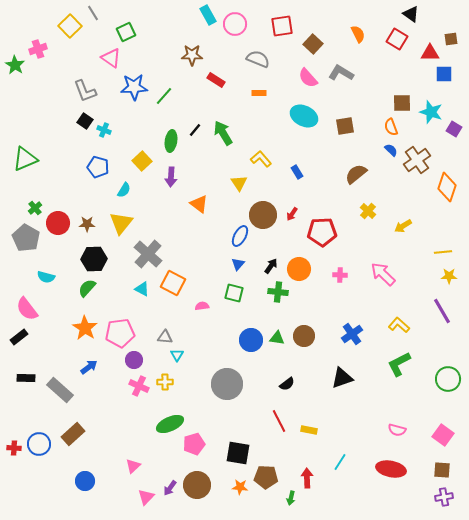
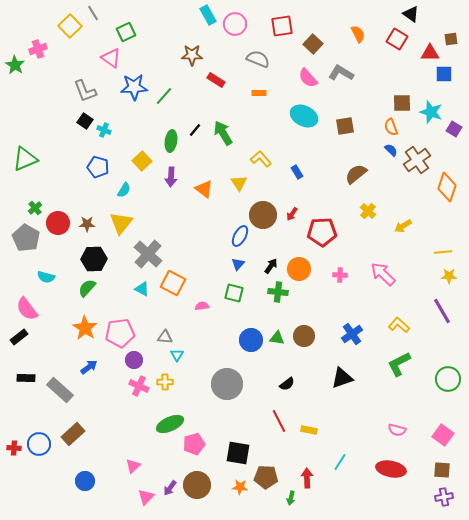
orange triangle at (199, 204): moved 5 px right, 15 px up
